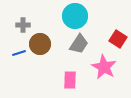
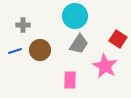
brown circle: moved 6 px down
blue line: moved 4 px left, 2 px up
pink star: moved 1 px right, 1 px up
